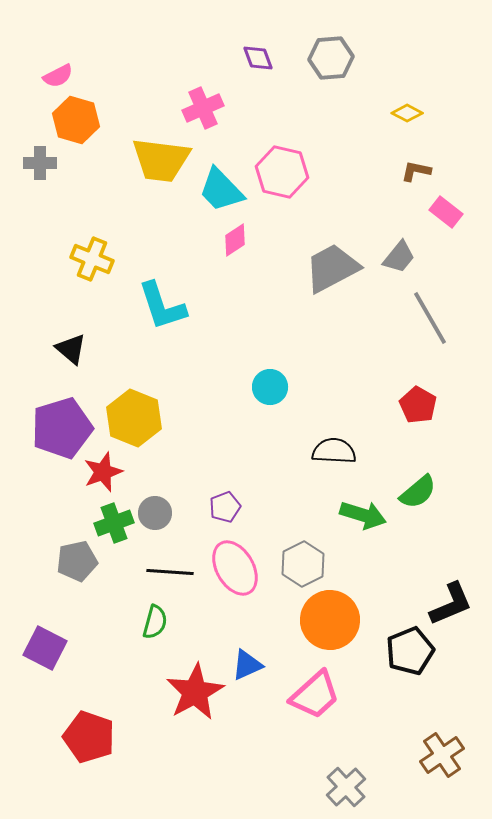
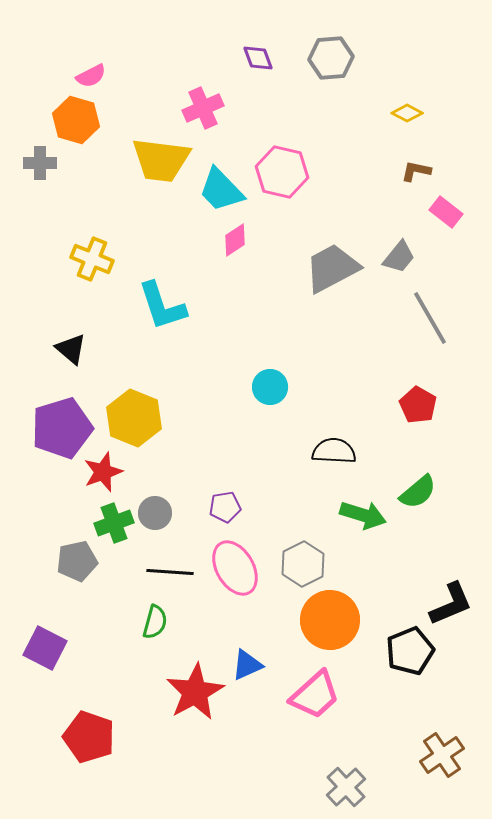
pink semicircle at (58, 76): moved 33 px right
purple pentagon at (225, 507): rotated 12 degrees clockwise
